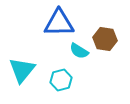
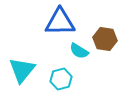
blue triangle: moved 1 px right, 1 px up
cyan hexagon: moved 1 px up
